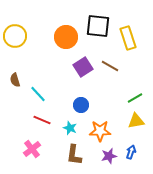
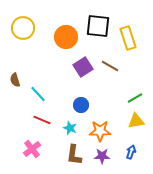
yellow circle: moved 8 px right, 8 px up
purple star: moved 7 px left; rotated 14 degrees clockwise
